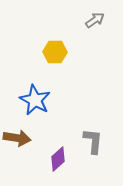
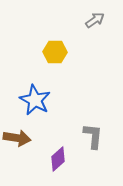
gray L-shape: moved 5 px up
